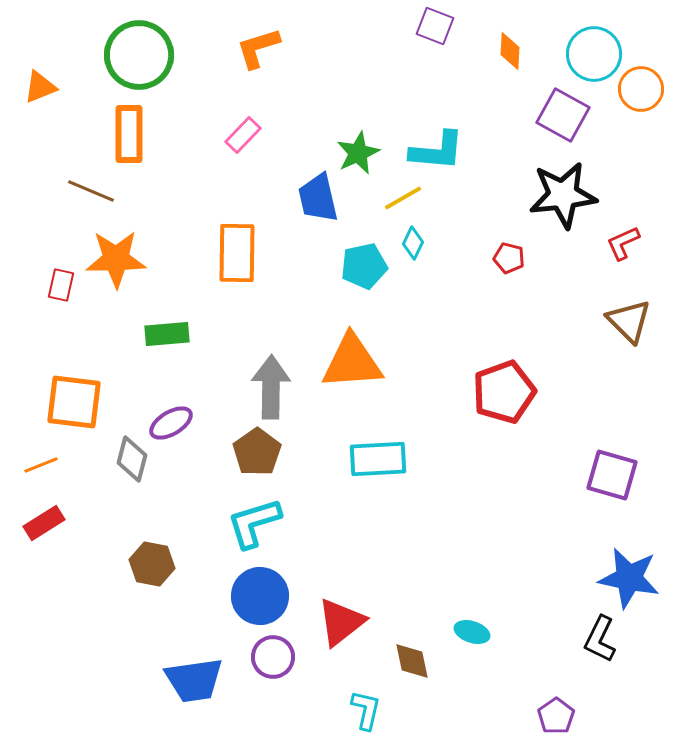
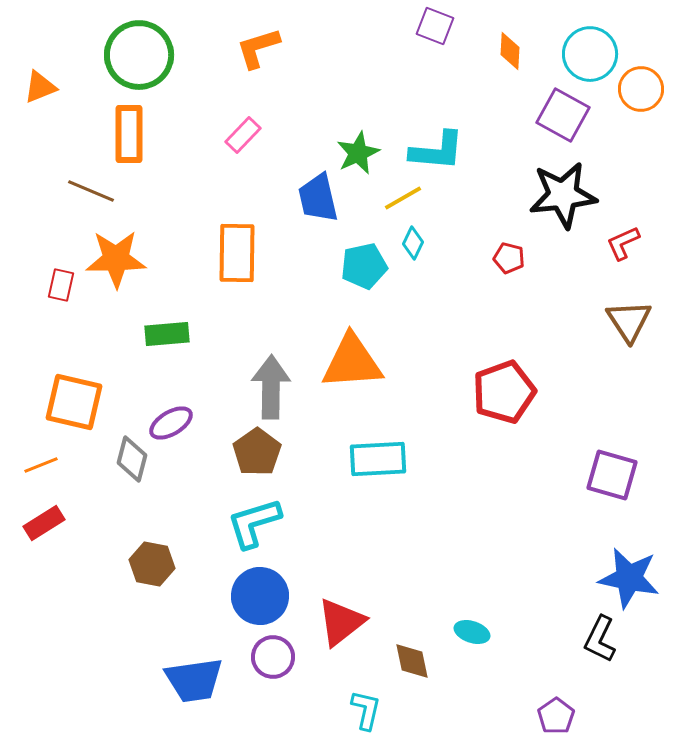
cyan circle at (594, 54): moved 4 px left
brown triangle at (629, 321): rotated 12 degrees clockwise
orange square at (74, 402): rotated 6 degrees clockwise
